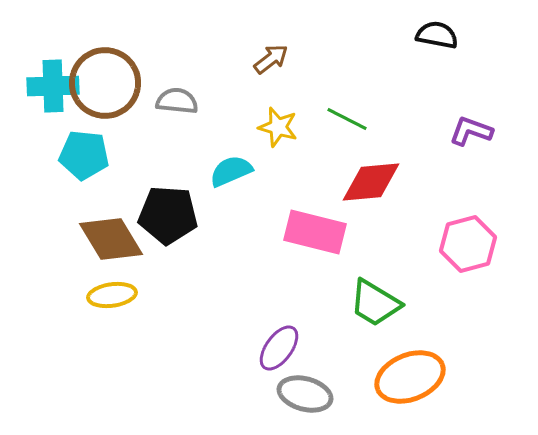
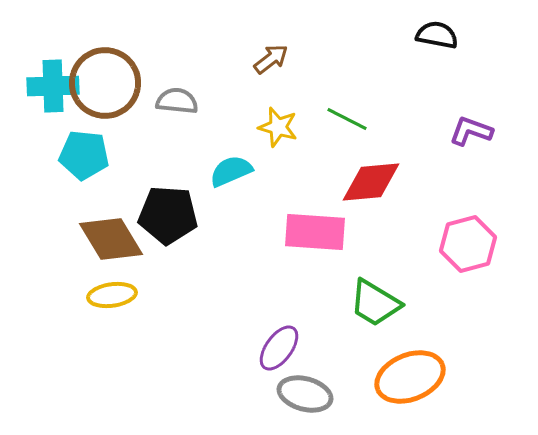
pink rectangle: rotated 10 degrees counterclockwise
